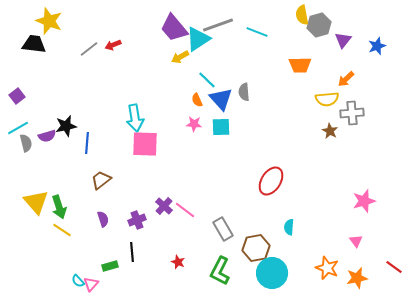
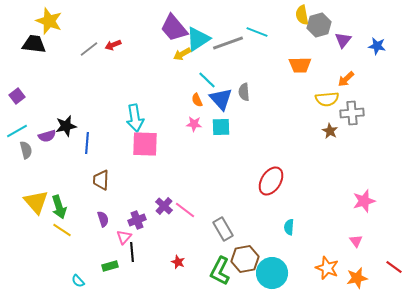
gray line at (218, 25): moved 10 px right, 18 px down
blue star at (377, 46): rotated 30 degrees clockwise
yellow arrow at (180, 57): moved 2 px right, 3 px up
cyan line at (18, 128): moved 1 px left, 3 px down
gray semicircle at (26, 143): moved 7 px down
brown trapezoid at (101, 180): rotated 50 degrees counterclockwise
brown hexagon at (256, 248): moved 11 px left, 11 px down
pink triangle at (91, 284): moved 33 px right, 47 px up
